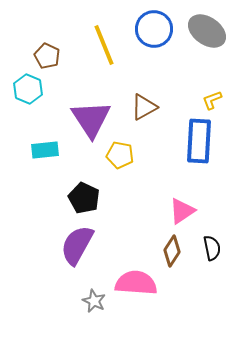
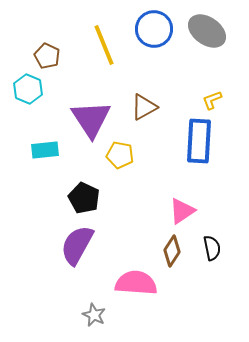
gray star: moved 14 px down
